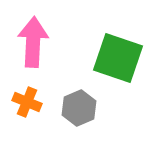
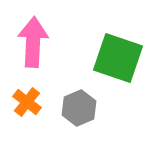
orange cross: rotated 16 degrees clockwise
